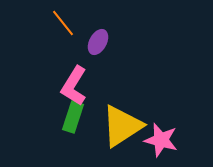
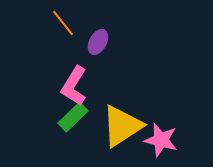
green rectangle: rotated 28 degrees clockwise
